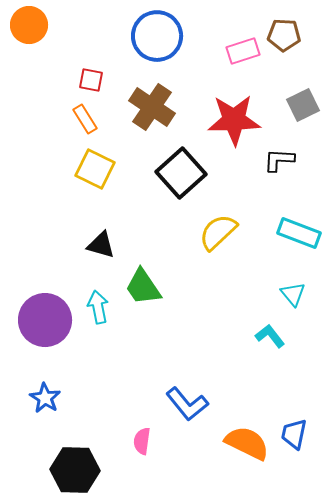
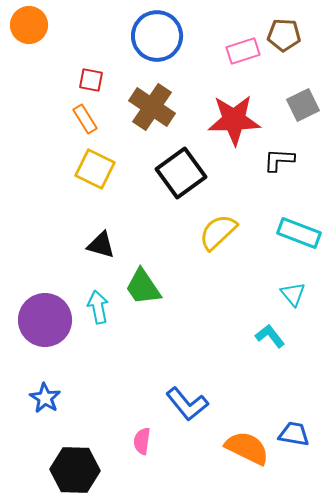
black square: rotated 6 degrees clockwise
blue trapezoid: rotated 88 degrees clockwise
orange semicircle: moved 5 px down
